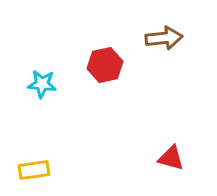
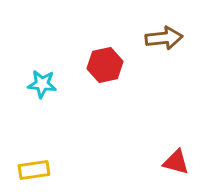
red triangle: moved 5 px right, 4 px down
